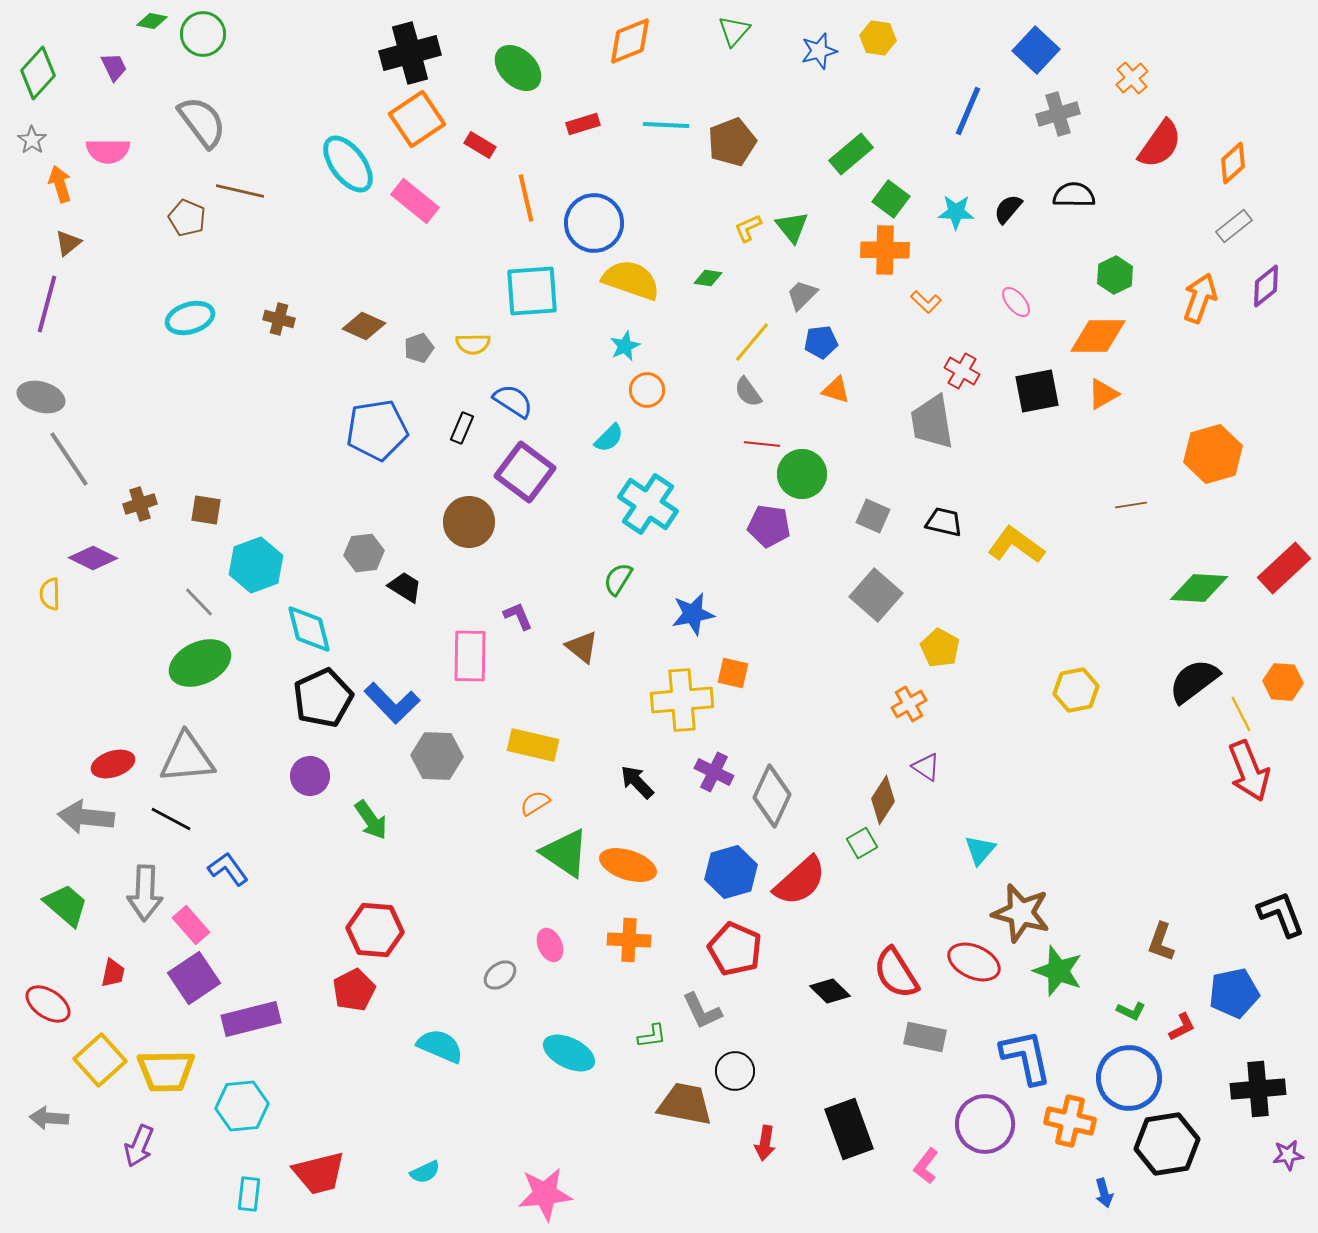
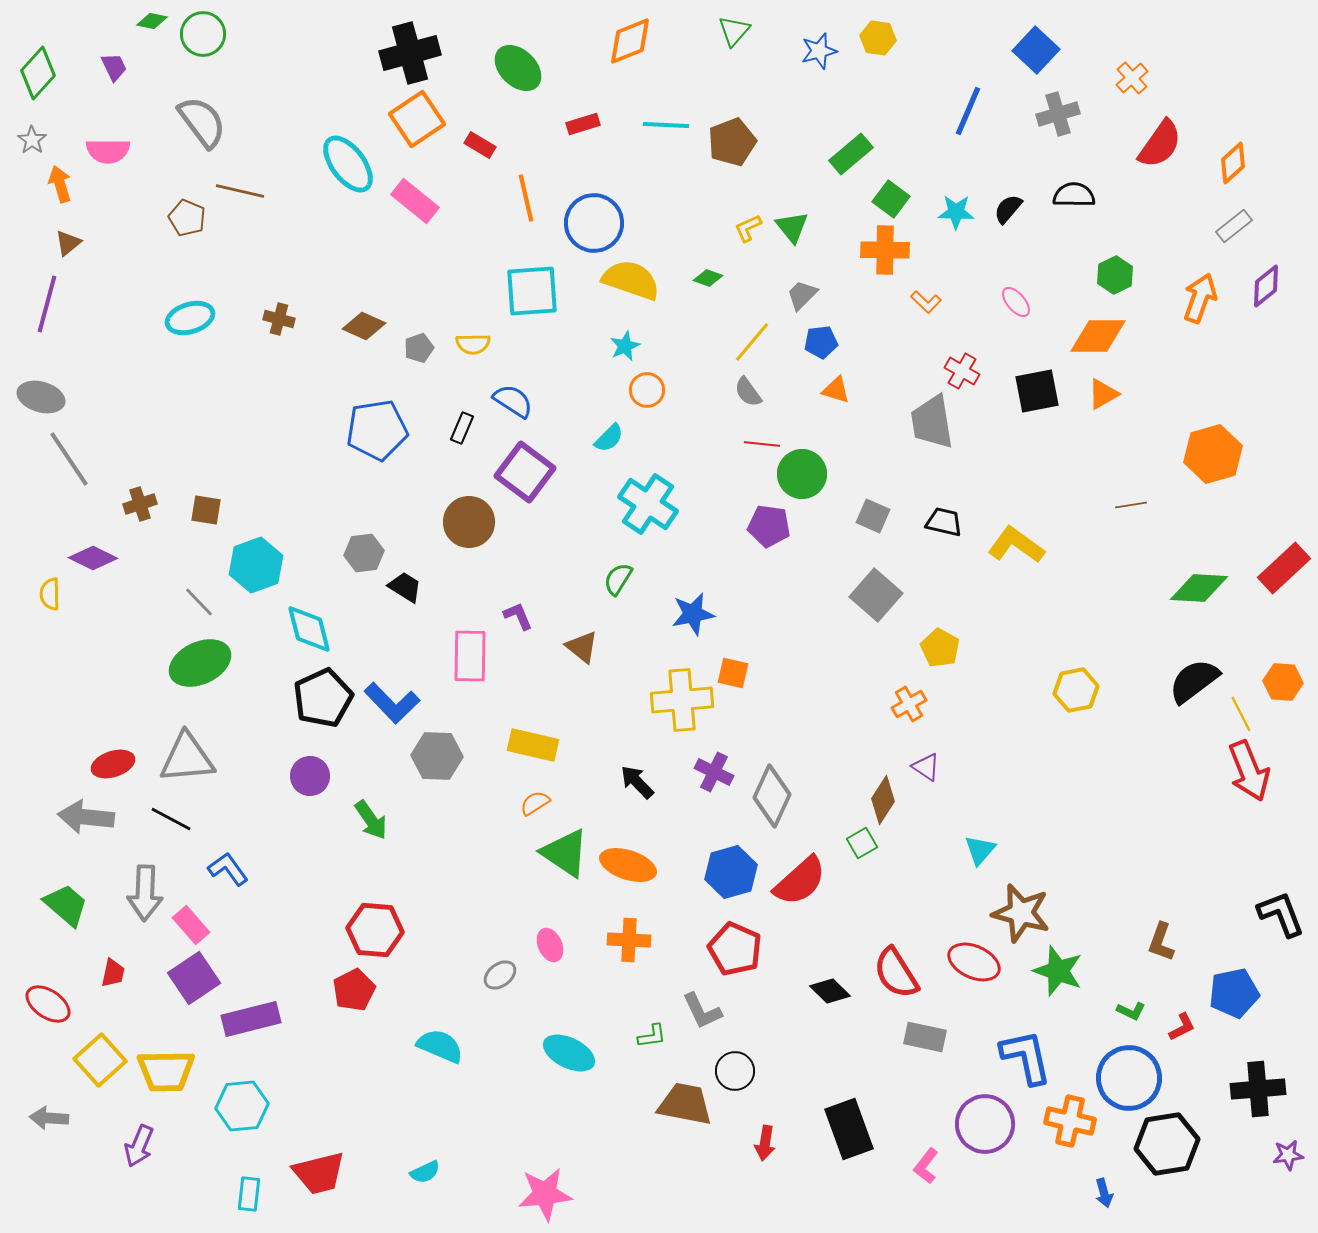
green diamond at (708, 278): rotated 12 degrees clockwise
